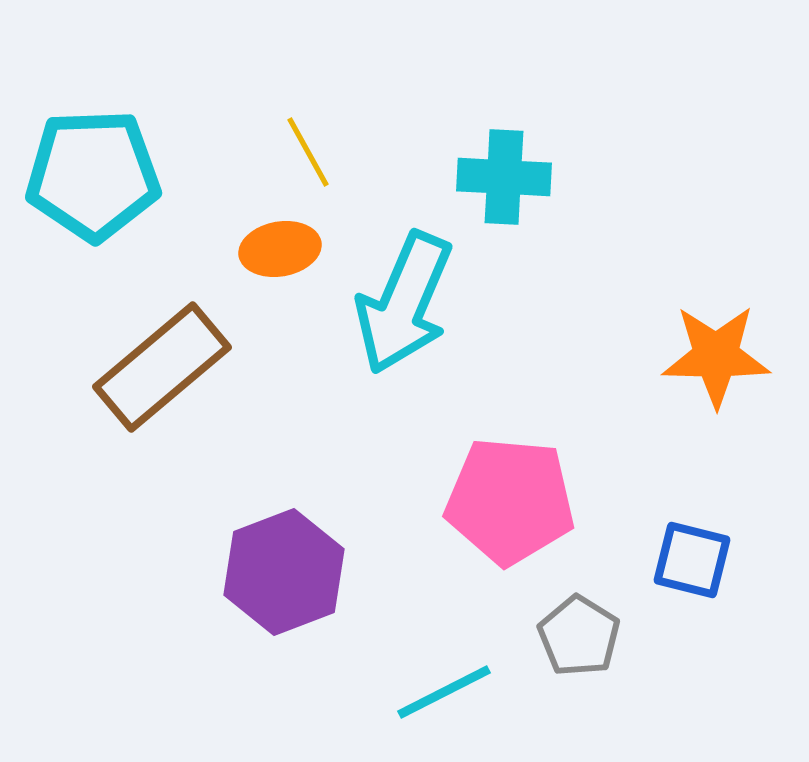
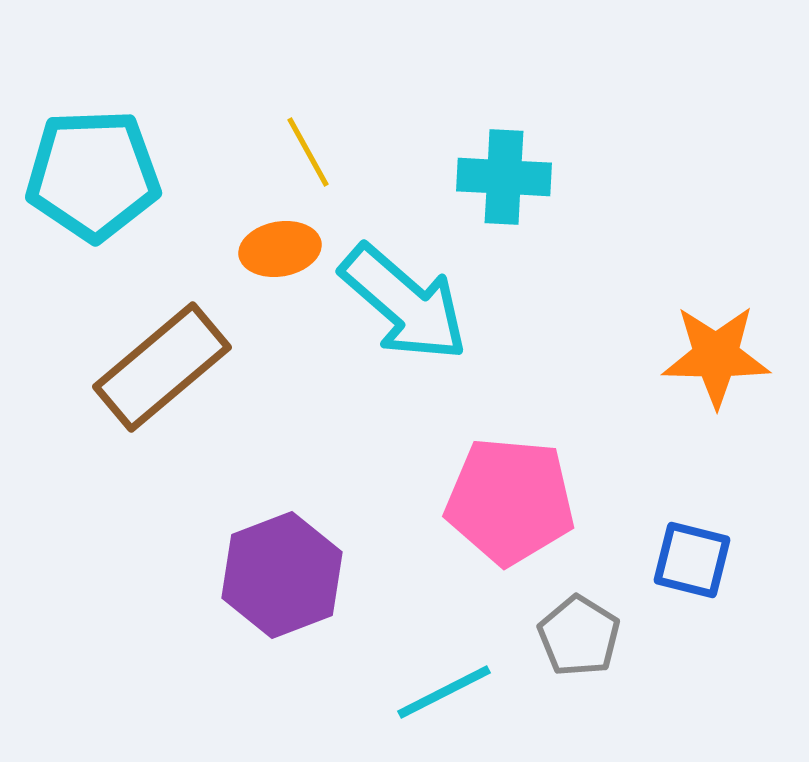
cyan arrow: rotated 72 degrees counterclockwise
purple hexagon: moved 2 px left, 3 px down
